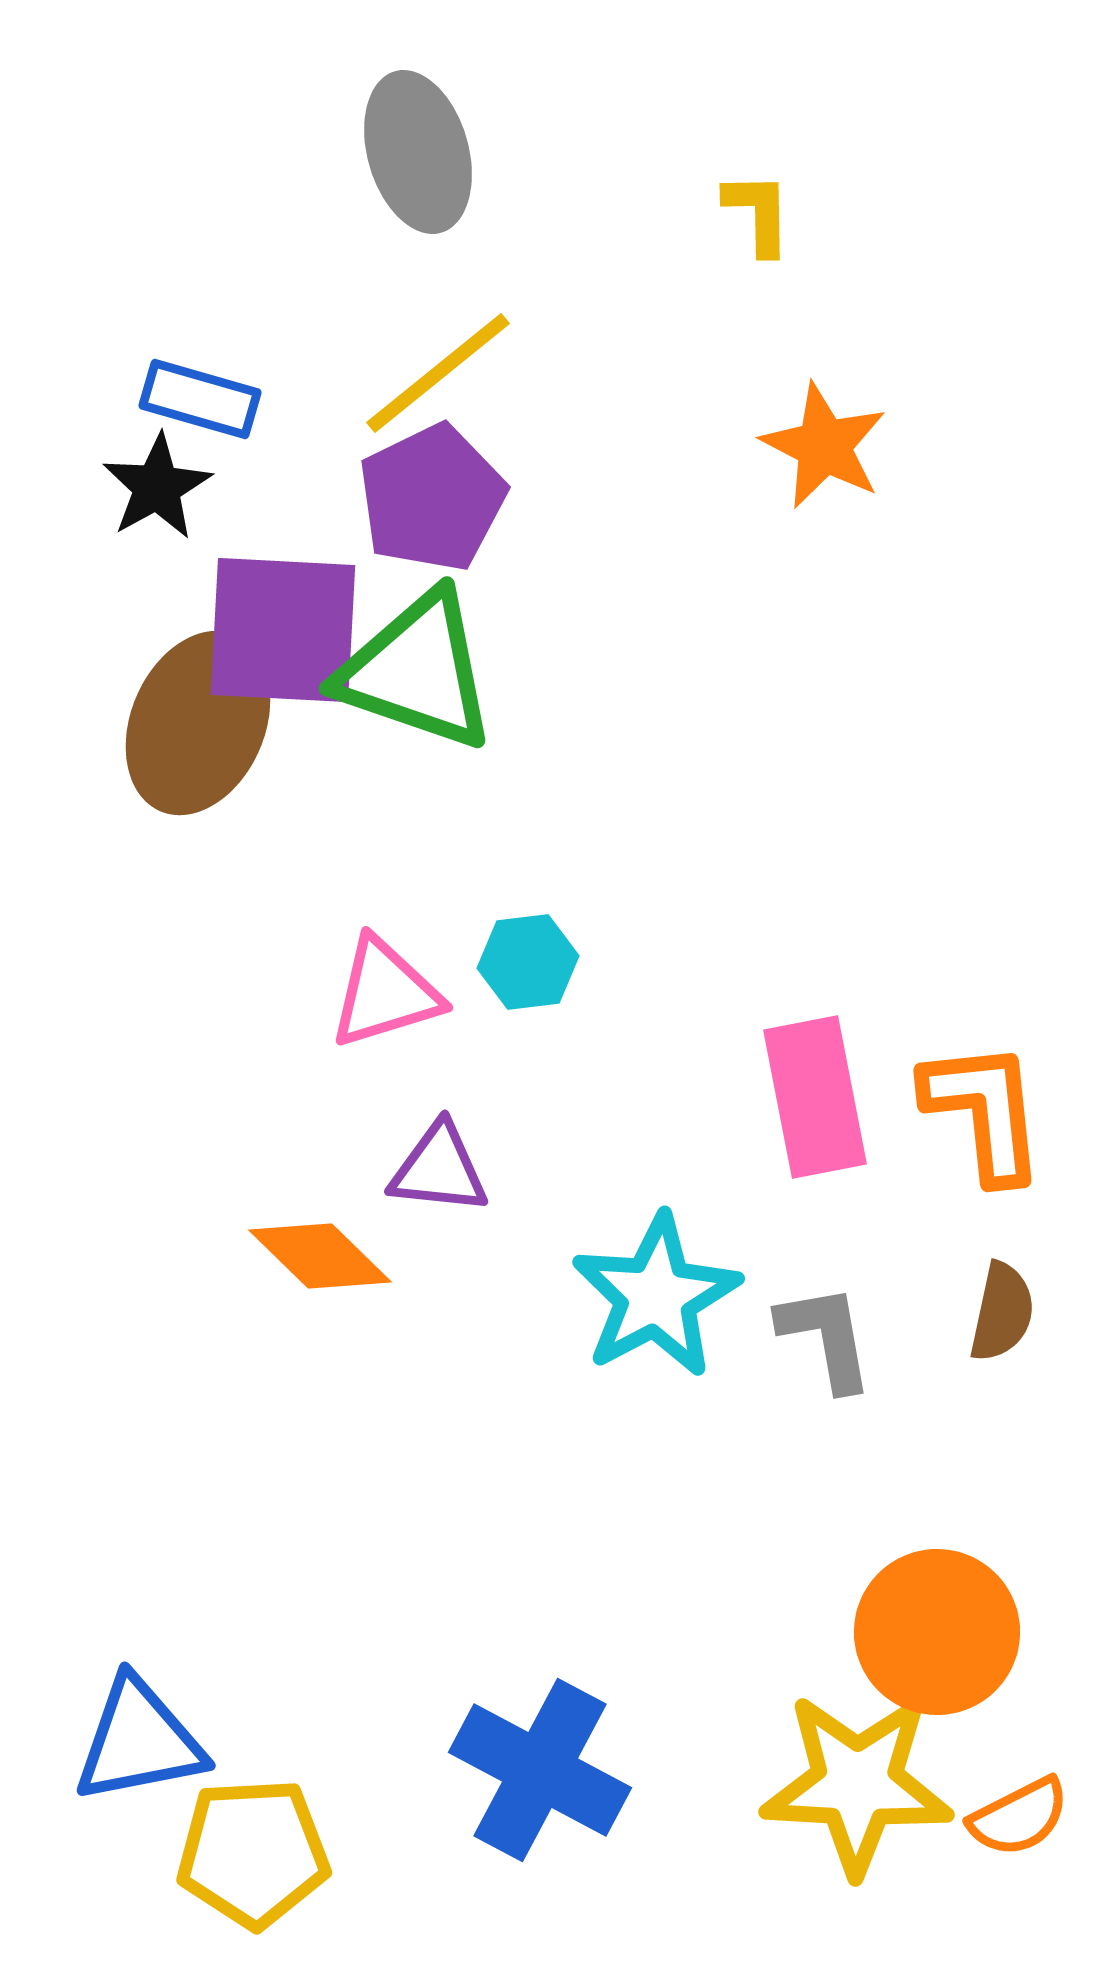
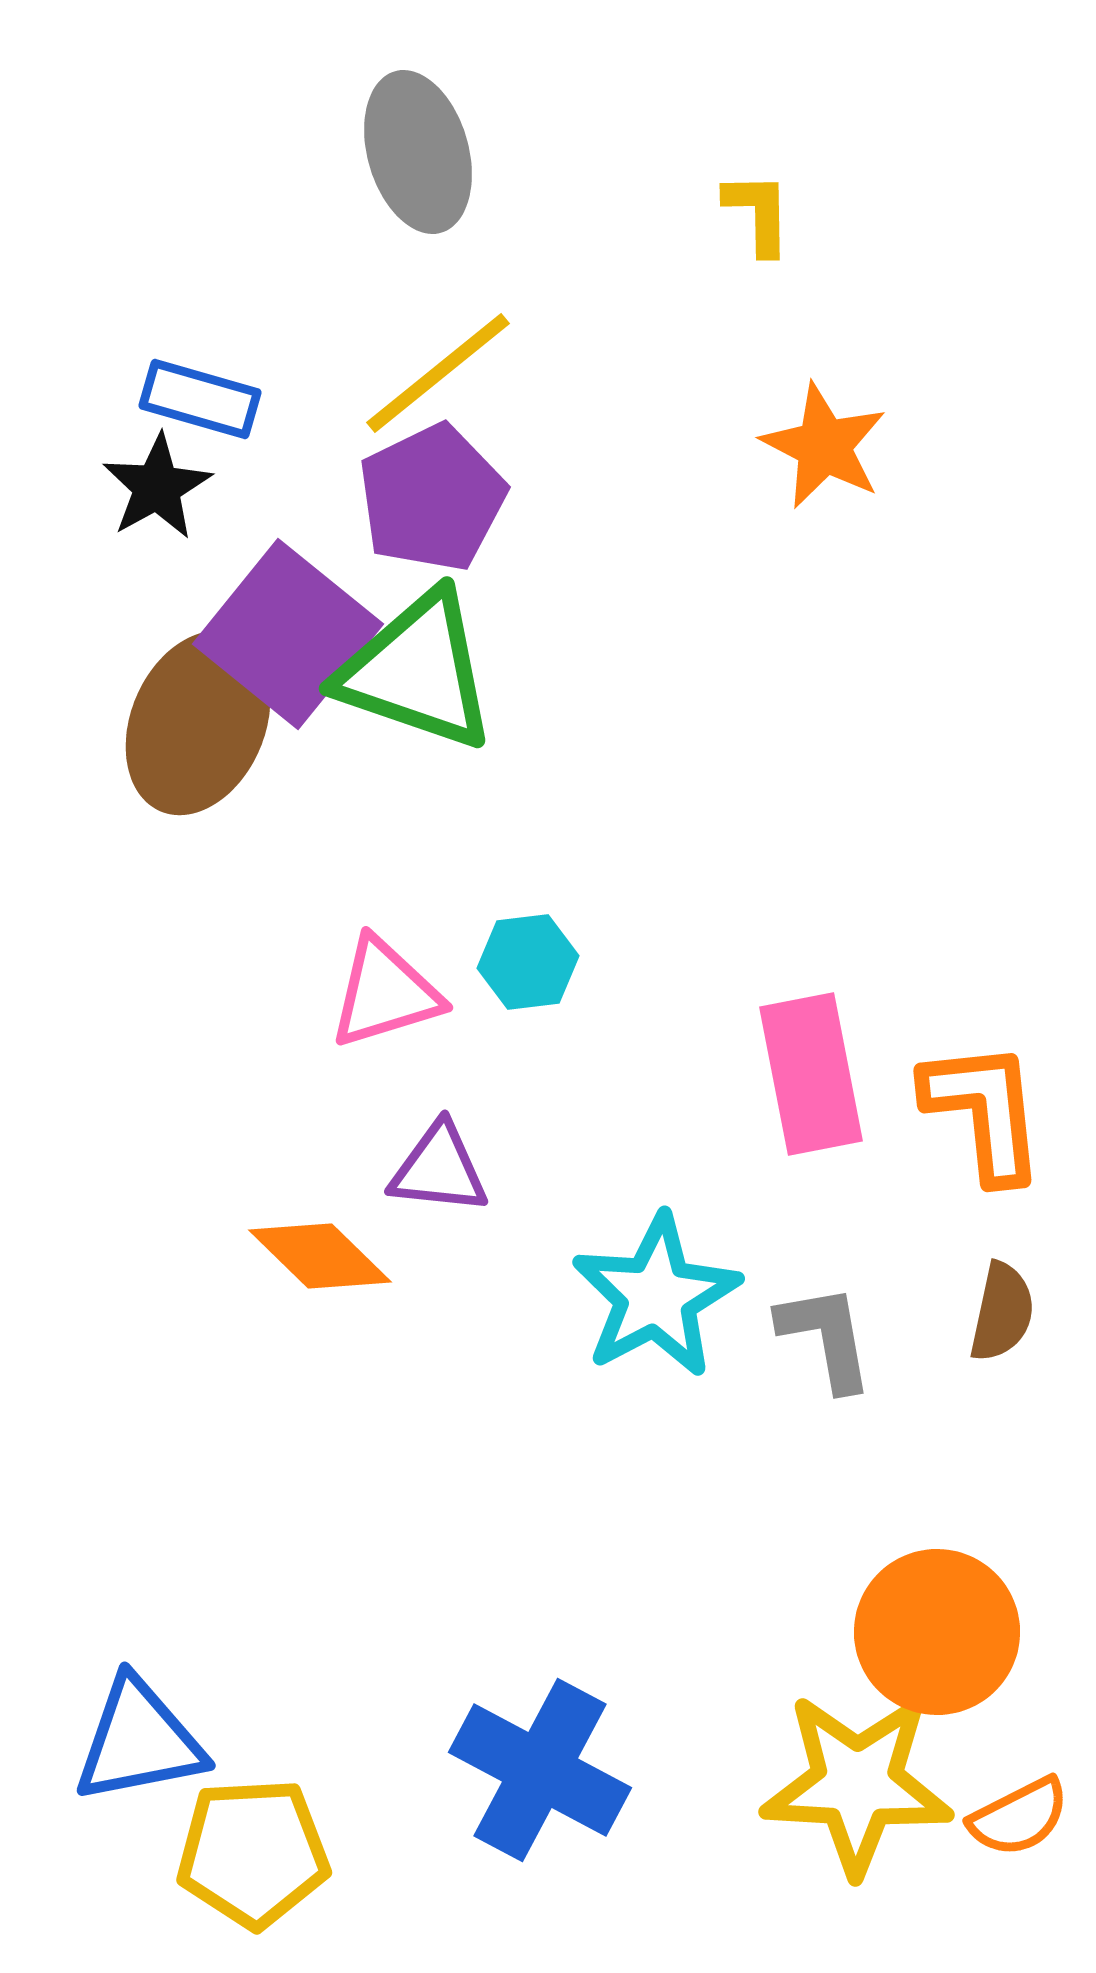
purple square: moved 5 px right, 4 px down; rotated 36 degrees clockwise
pink rectangle: moved 4 px left, 23 px up
